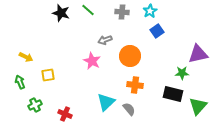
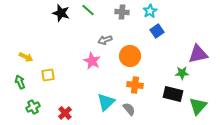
green cross: moved 2 px left, 2 px down
red cross: moved 1 px up; rotated 24 degrees clockwise
